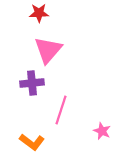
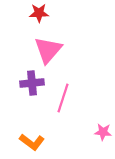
pink line: moved 2 px right, 12 px up
pink star: moved 1 px right, 1 px down; rotated 18 degrees counterclockwise
